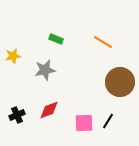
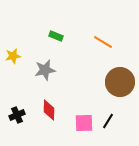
green rectangle: moved 3 px up
red diamond: rotated 70 degrees counterclockwise
